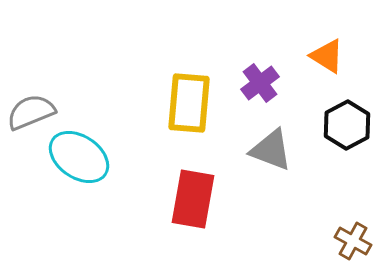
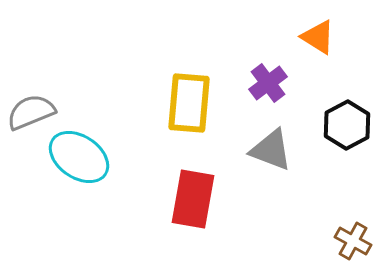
orange triangle: moved 9 px left, 19 px up
purple cross: moved 8 px right
